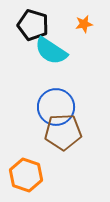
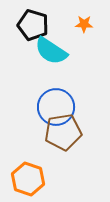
orange star: rotated 12 degrees clockwise
brown pentagon: rotated 6 degrees counterclockwise
orange hexagon: moved 2 px right, 4 px down
